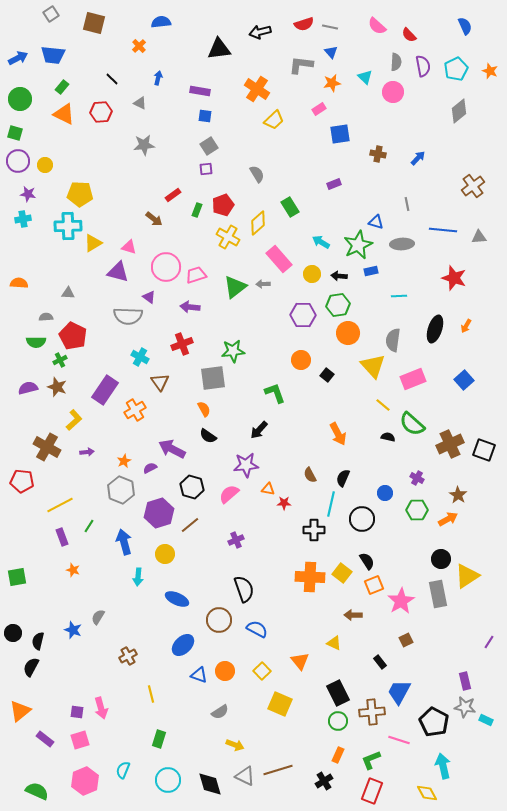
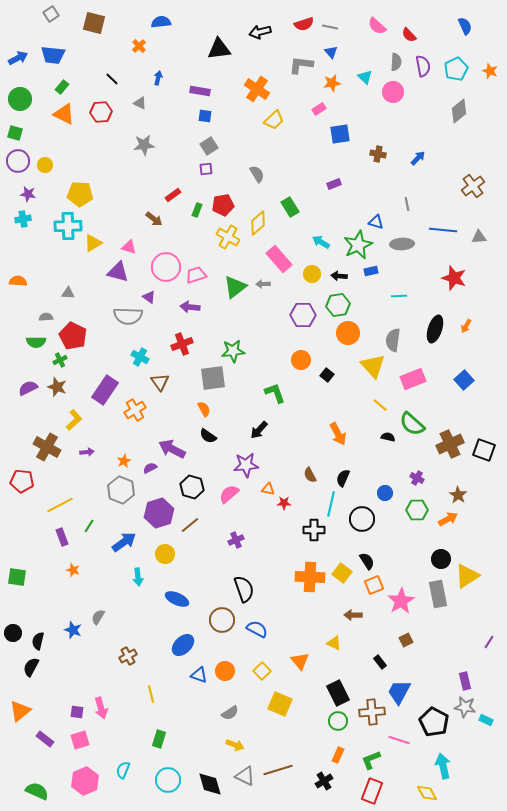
red pentagon at (223, 205): rotated 10 degrees clockwise
orange semicircle at (19, 283): moved 1 px left, 2 px up
purple semicircle at (28, 388): rotated 12 degrees counterclockwise
yellow line at (383, 405): moved 3 px left
blue arrow at (124, 542): rotated 70 degrees clockwise
green square at (17, 577): rotated 18 degrees clockwise
cyan arrow at (138, 577): rotated 12 degrees counterclockwise
brown circle at (219, 620): moved 3 px right
gray semicircle at (220, 712): moved 10 px right, 1 px down
